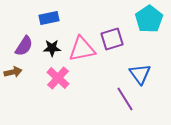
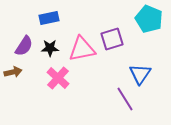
cyan pentagon: rotated 16 degrees counterclockwise
black star: moved 2 px left
blue triangle: rotated 10 degrees clockwise
